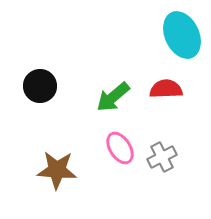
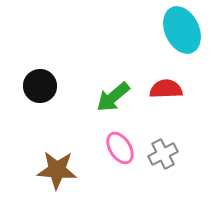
cyan ellipse: moved 5 px up
gray cross: moved 1 px right, 3 px up
